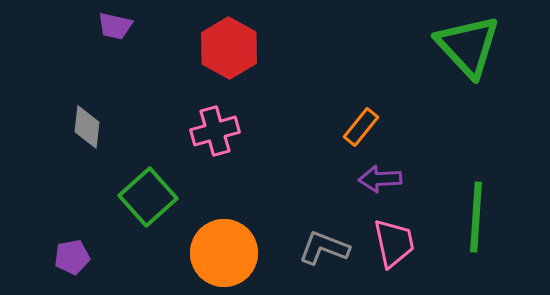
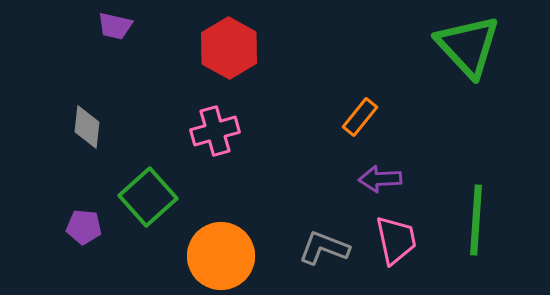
orange rectangle: moved 1 px left, 10 px up
green line: moved 3 px down
pink trapezoid: moved 2 px right, 3 px up
orange circle: moved 3 px left, 3 px down
purple pentagon: moved 12 px right, 30 px up; rotated 16 degrees clockwise
